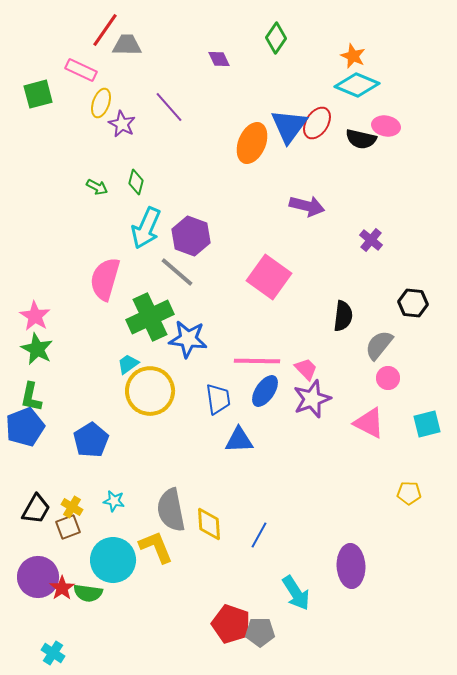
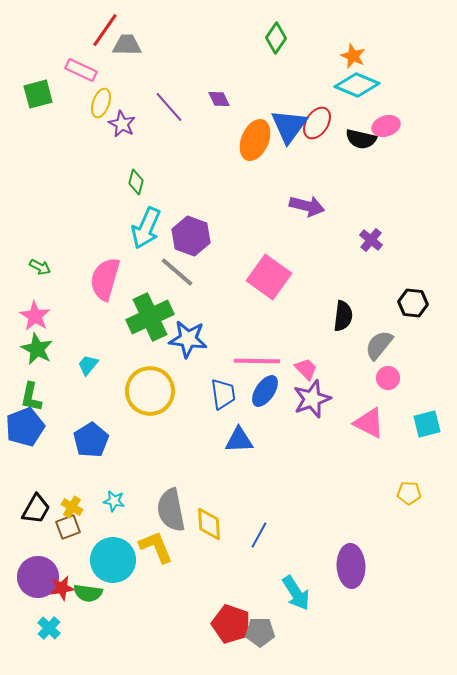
purple diamond at (219, 59): moved 40 px down
pink ellipse at (386, 126): rotated 28 degrees counterclockwise
orange ellipse at (252, 143): moved 3 px right, 3 px up
green arrow at (97, 187): moved 57 px left, 80 px down
cyan trapezoid at (128, 364): moved 40 px left, 1 px down; rotated 15 degrees counterclockwise
blue trapezoid at (218, 399): moved 5 px right, 5 px up
red star at (62, 588): rotated 25 degrees clockwise
cyan cross at (53, 653): moved 4 px left, 25 px up; rotated 10 degrees clockwise
